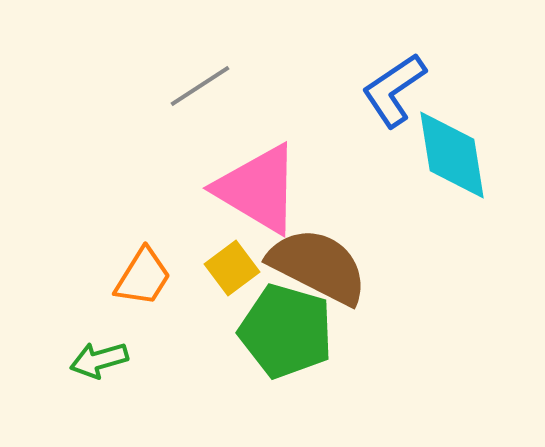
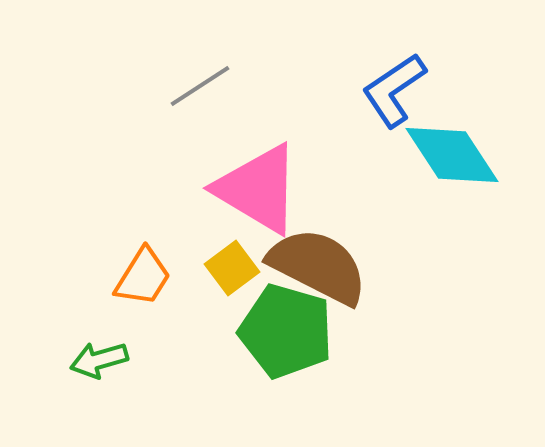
cyan diamond: rotated 24 degrees counterclockwise
